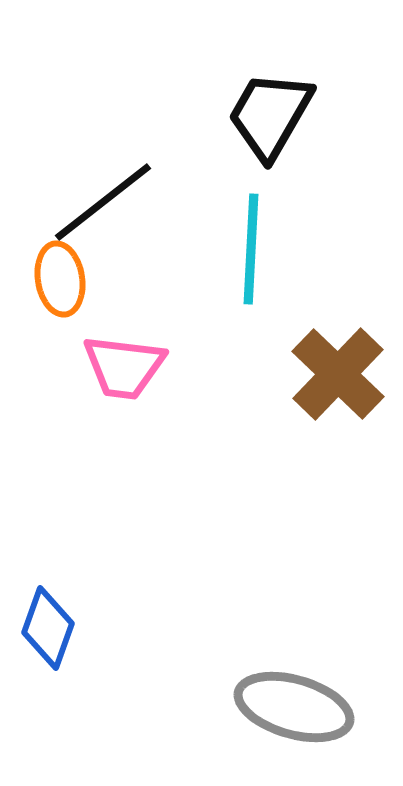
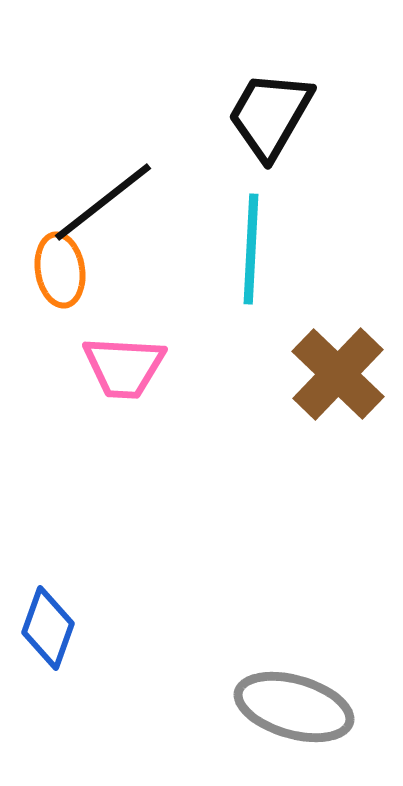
orange ellipse: moved 9 px up
pink trapezoid: rotated 4 degrees counterclockwise
